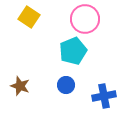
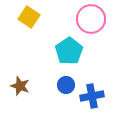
pink circle: moved 6 px right
cyan pentagon: moved 4 px left; rotated 12 degrees counterclockwise
blue cross: moved 12 px left
